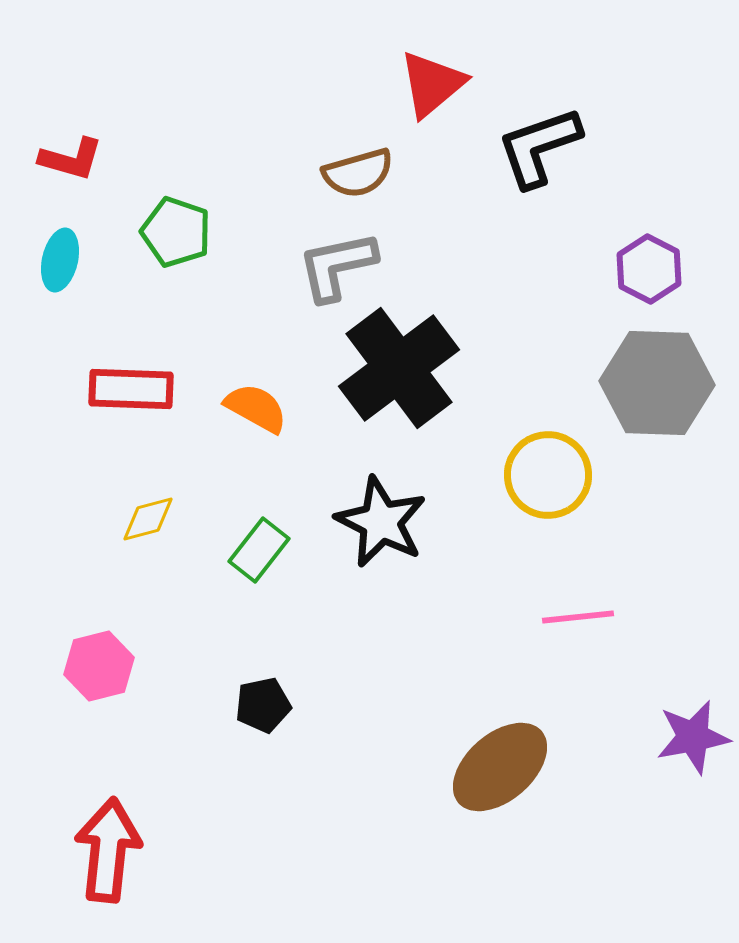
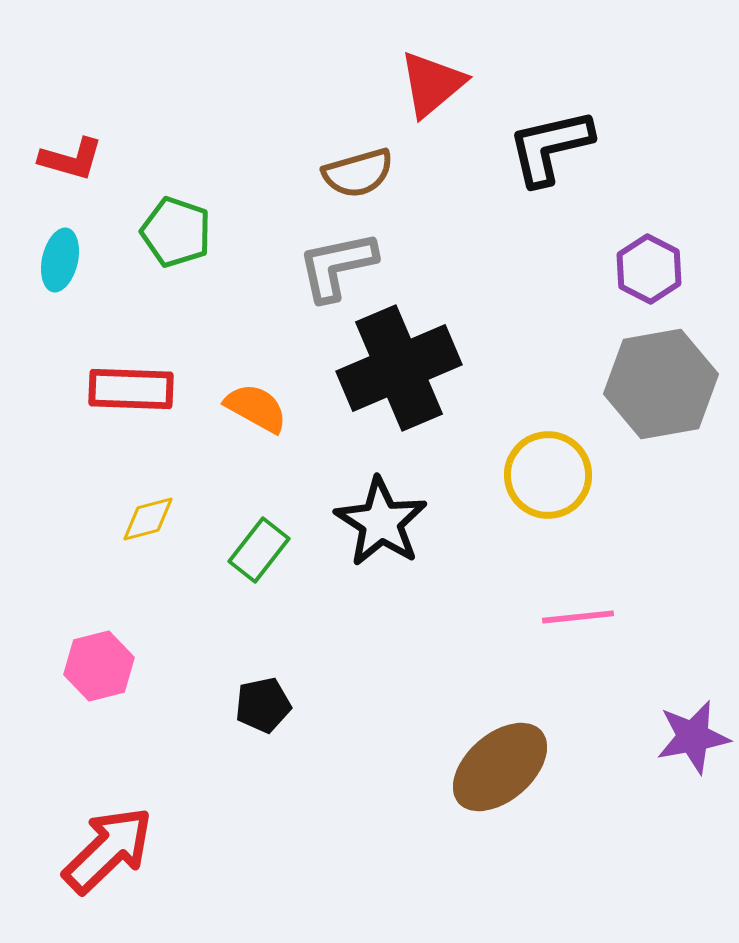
black L-shape: moved 11 px right; rotated 6 degrees clockwise
black cross: rotated 14 degrees clockwise
gray hexagon: moved 4 px right, 1 px down; rotated 12 degrees counterclockwise
black star: rotated 6 degrees clockwise
red arrow: rotated 40 degrees clockwise
